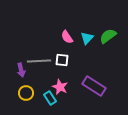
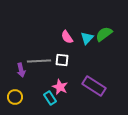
green semicircle: moved 4 px left, 2 px up
yellow circle: moved 11 px left, 4 px down
